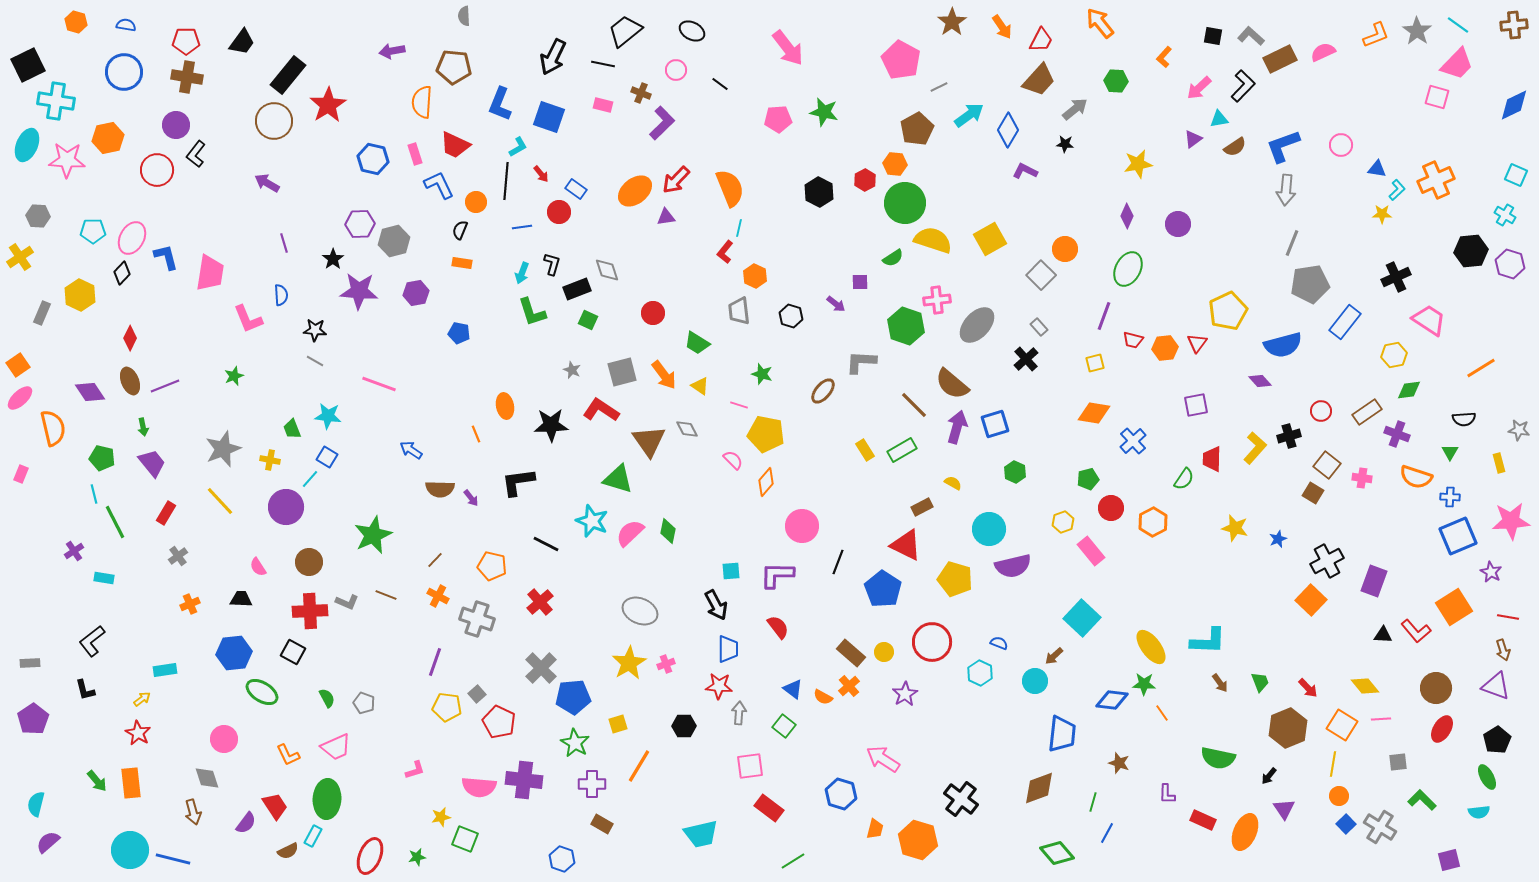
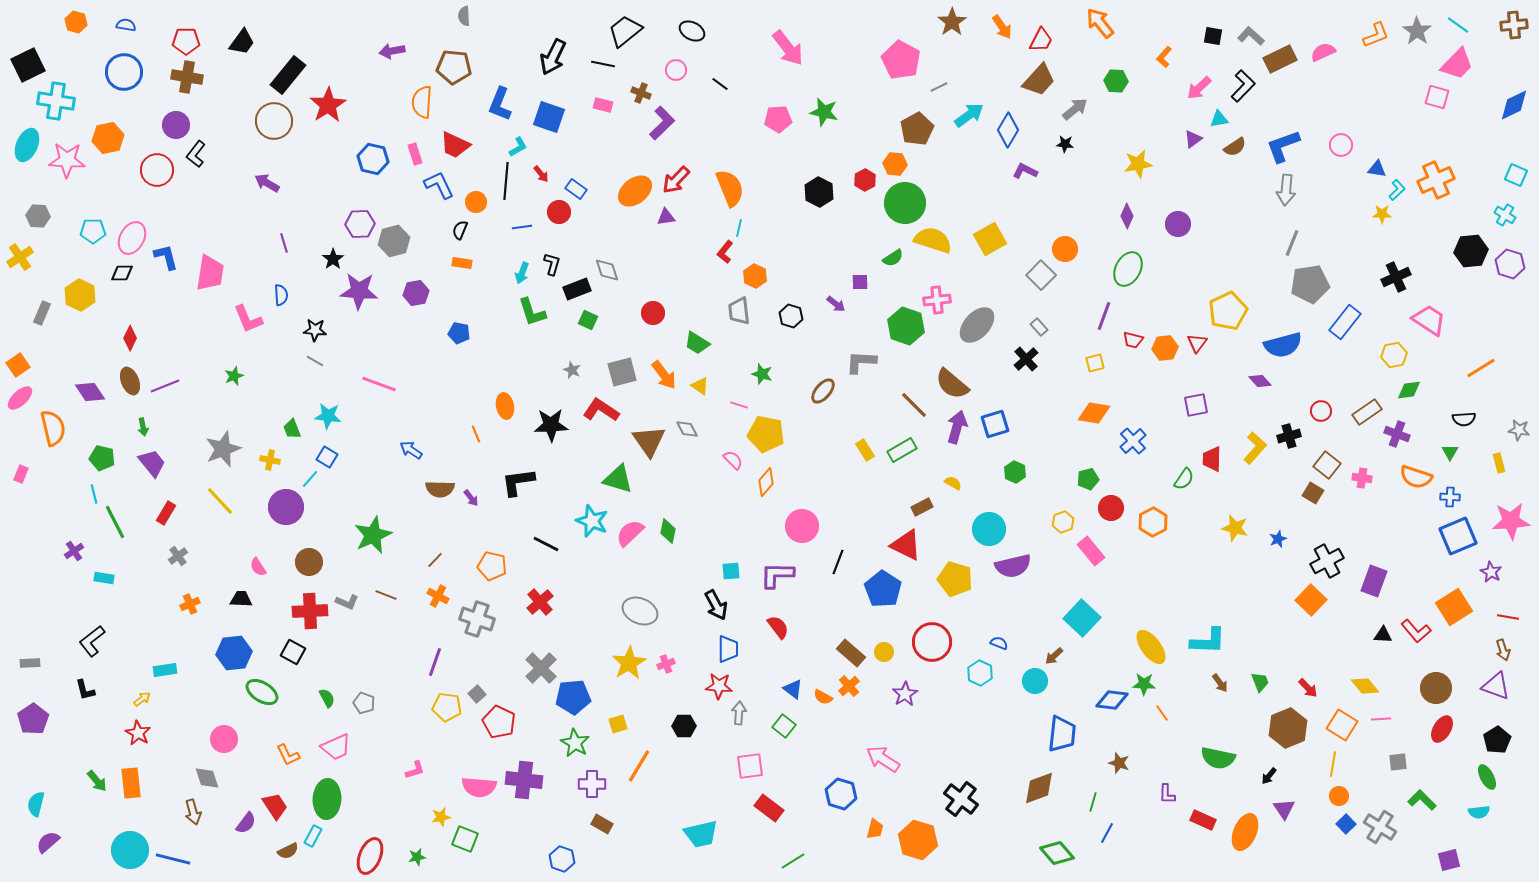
black diamond at (122, 273): rotated 45 degrees clockwise
